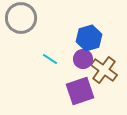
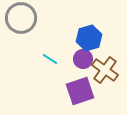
brown cross: moved 1 px right
